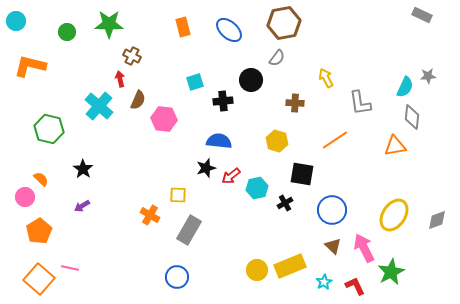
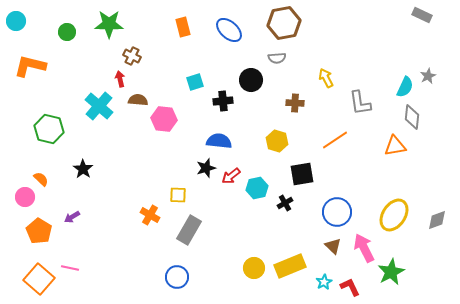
gray semicircle at (277, 58): rotated 48 degrees clockwise
gray star at (428, 76): rotated 21 degrees counterclockwise
brown semicircle at (138, 100): rotated 108 degrees counterclockwise
black square at (302, 174): rotated 20 degrees counterclockwise
purple arrow at (82, 206): moved 10 px left, 11 px down
blue circle at (332, 210): moved 5 px right, 2 px down
orange pentagon at (39, 231): rotated 10 degrees counterclockwise
yellow circle at (257, 270): moved 3 px left, 2 px up
red L-shape at (355, 286): moved 5 px left, 1 px down
